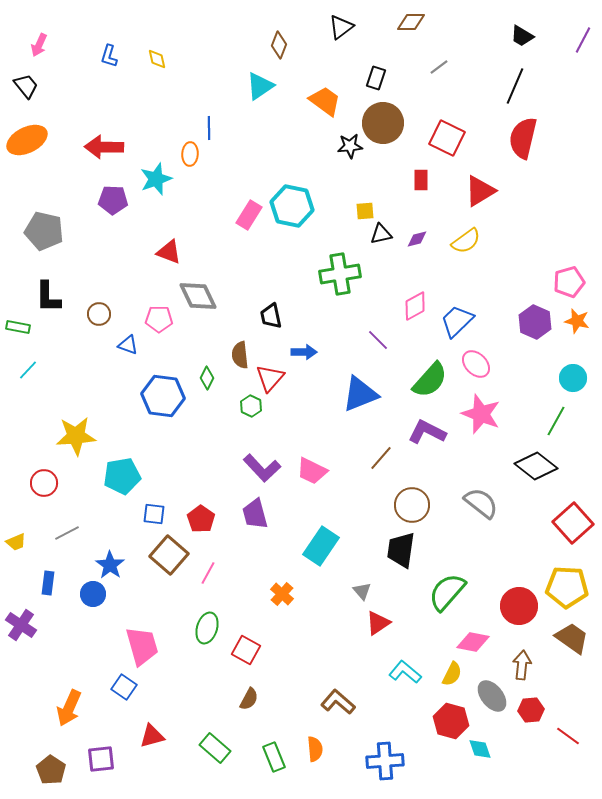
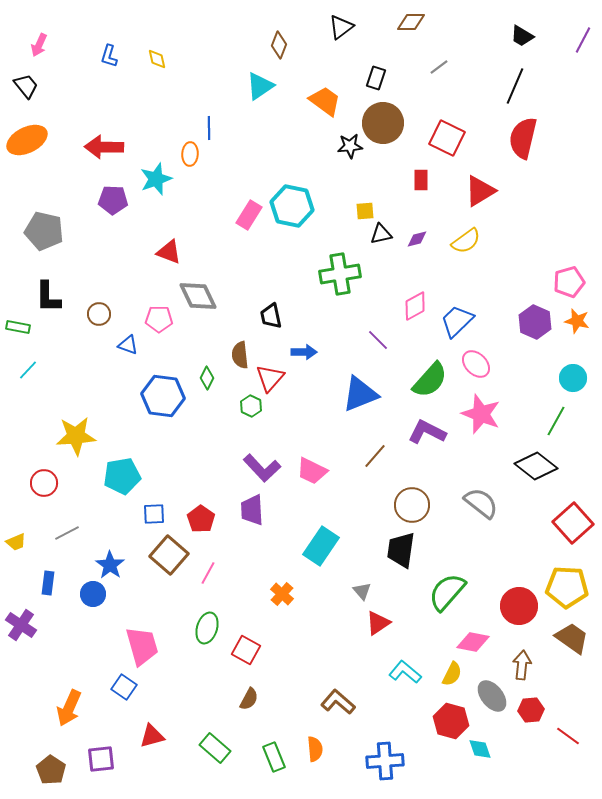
brown line at (381, 458): moved 6 px left, 2 px up
blue square at (154, 514): rotated 10 degrees counterclockwise
purple trapezoid at (255, 514): moved 3 px left, 4 px up; rotated 12 degrees clockwise
